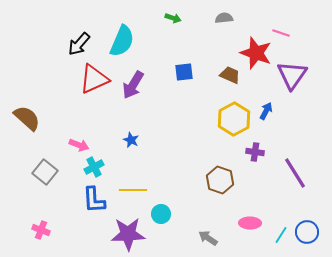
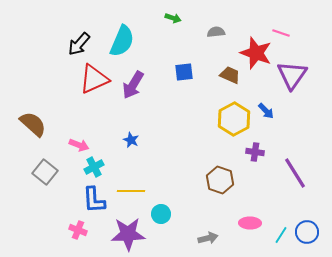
gray semicircle: moved 8 px left, 14 px down
blue arrow: rotated 108 degrees clockwise
brown semicircle: moved 6 px right, 6 px down
yellow line: moved 2 px left, 1 px down
pink cross: moved 37 px right
gray arrow: rotated 132 degrees clockwise
